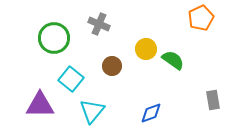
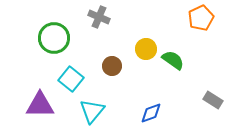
gray cross: moved 7 px up
gray rectangle: rotated 48 degrees counterclockwise
